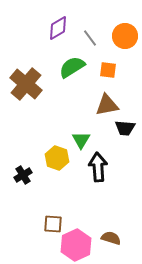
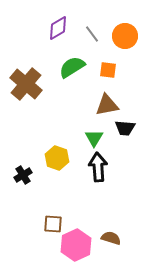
gray line: moved 2 px right, 4 px up
green triangle: moved 13 px right, 2 px up
